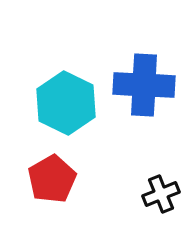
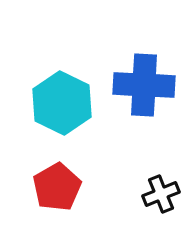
cyan hexagon: moved 4 px left
red pentagon: moved 5 px right, 8 px down
